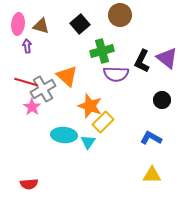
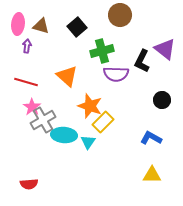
black square: moved 3 px left, 3 px down
purple arrow: rotated 16 degrees clockwise
purple triangle: moved 2 px left, 9 px up
gray cross: moved 31 px down
